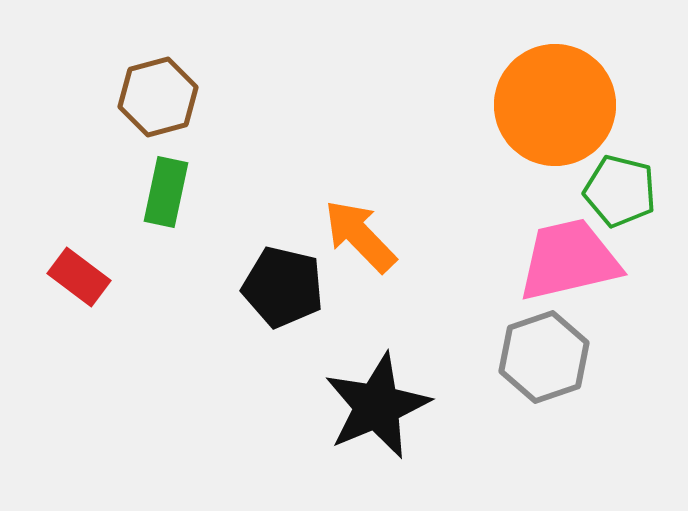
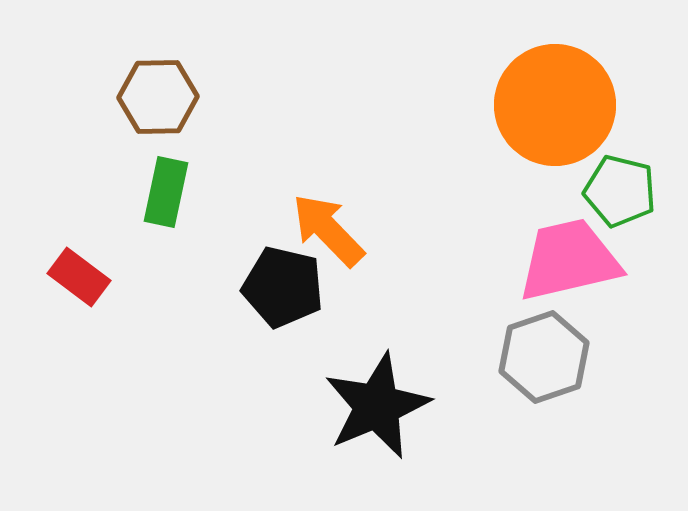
brown hexagon: rotated 14 degrees clockwise
orange arrow: moved 32 px left, 6 px up
